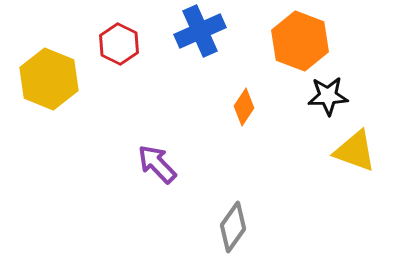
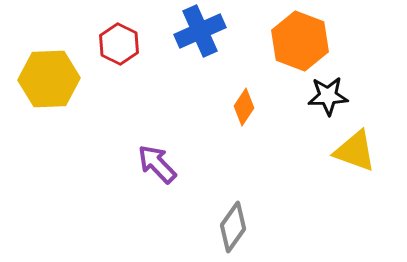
yellow hexagon: rotated 24 degrees counterclockwise
